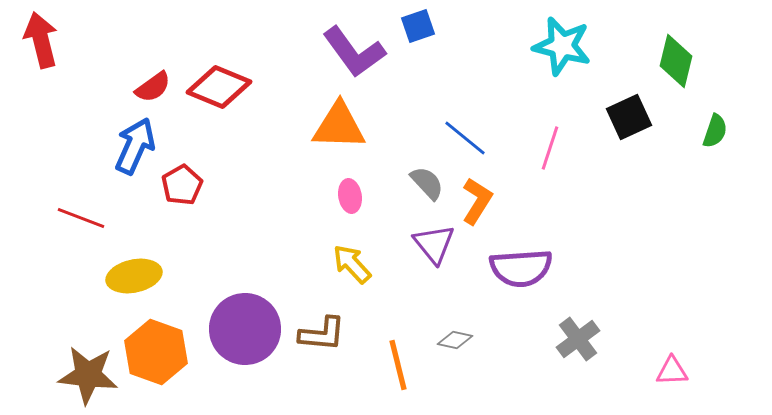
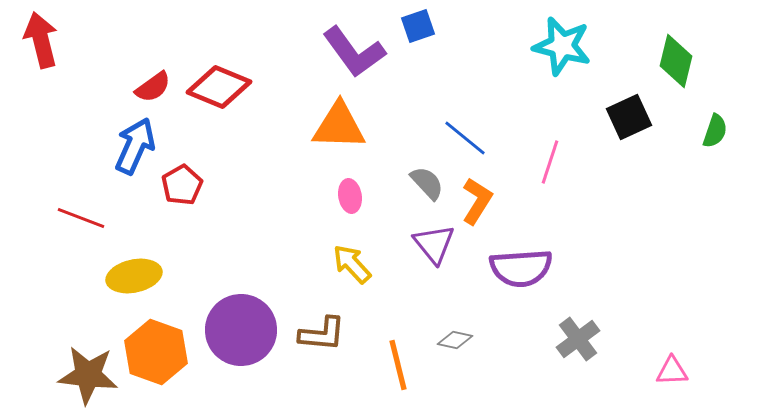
pink line: moved 14 px down
purple circle: moved 4 px left, 1 px down
